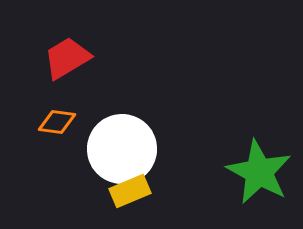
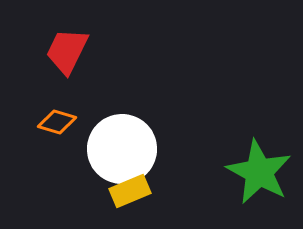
red trapezoid: moved 7 px up; rotated 33 degrees counterclockwise
orange diamond: rotated 9 degrees clockwise
